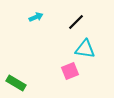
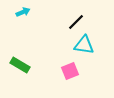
cyan arrow: moved 13 px left, 5 px up
cyan triangle: moved 1 px left, 4 px up
green rectangle: moved 4 px right, 18 px up
